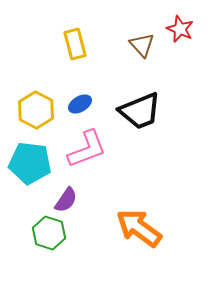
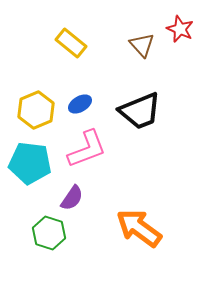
yellow rectangle: moved 4 px left, 1 px up; rotated 36 degrees counterclockwise
yellow hexagon: rotated 9 degrees clockwise
purple semicircle: moved 6 px right, 2 px up
